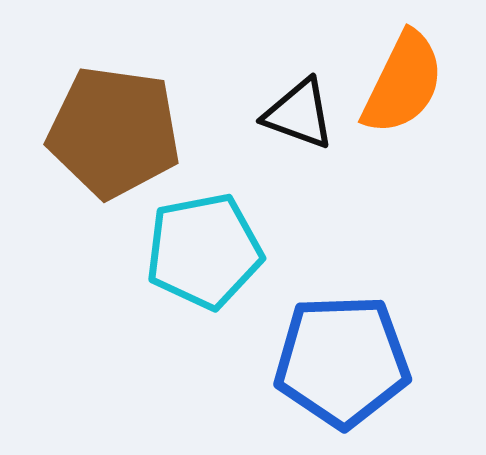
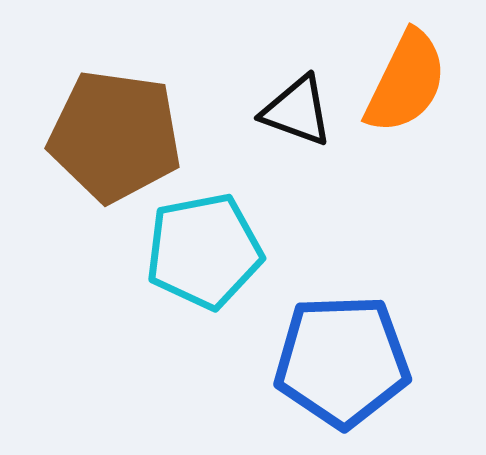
orange semicircle: moved 3 px right, 1 px up
black triangle: moved 2 px left, 3 px up
brown pentagon: moved 1 px right, 4 px down
